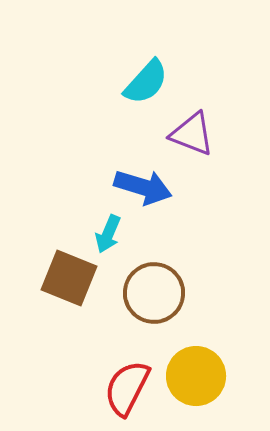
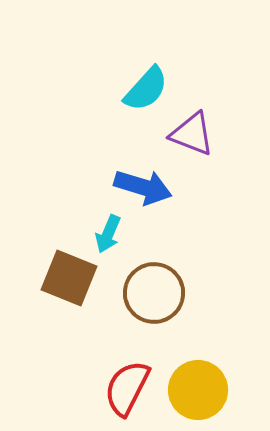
cyan semicircle: moved 7 px down
yellow circle: moved 2 px right, 14 px down
